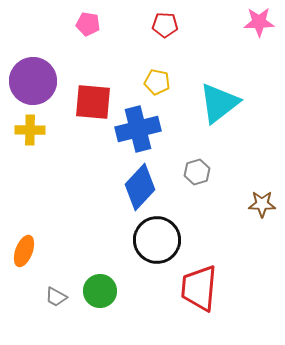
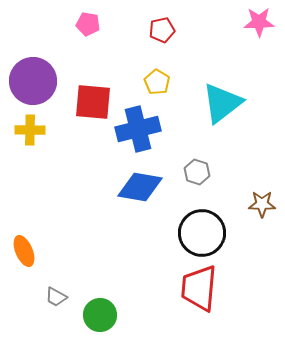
red pentagon: moved 3 px left, 5 px down; rotated 15 degrees counterclockwise
yellow pentagon: rotated 20 degrees clockwise
cyan triangle: moved 3 px right
gray hexagon: rotated 25 degrees counterclockwise
blue diamond: rotated 57 degrees clockwise
black circle: moved 45 px right, 7 px up
orange ellipse: rotated 44 degrees counterclockwise
green circle: moved 24 px down
